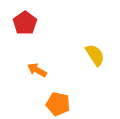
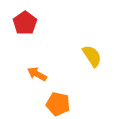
yellow semicircle: moved 3 px left, 1 px down
orange arrow: moved 4 px down
